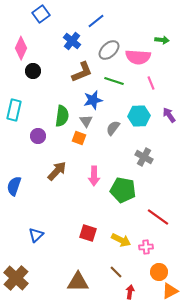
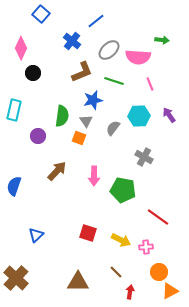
blue square: rotated 12 degrees counterclockwise
black circle: moved 2 px down
pink line: moved 1 px left, 1 px down
